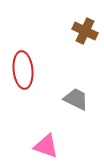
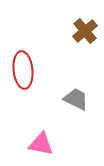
brown cross: rotated 25 degrees clockwise
pink triangle: moved 5 px left, 2 px up; rotated 8 degrees counterclockwise
